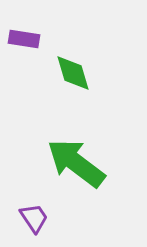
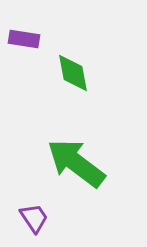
green diamond: rotated 6 degrees clockwise
